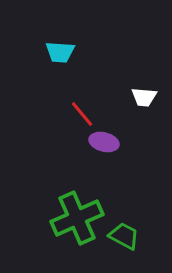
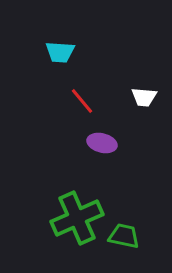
red line: moved 13 px up
purple ellipse: moved 2 px left, 1 px down
green trapezoid: rotated 16 degrees counterclockwise
